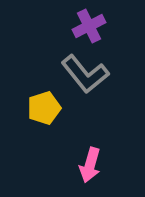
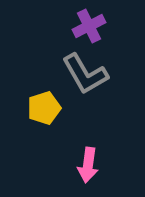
gray L-shape: rotated 9 degrees clockwise
pink arrow: moved 2 px left; rotated 8 degrees counterclockwise
